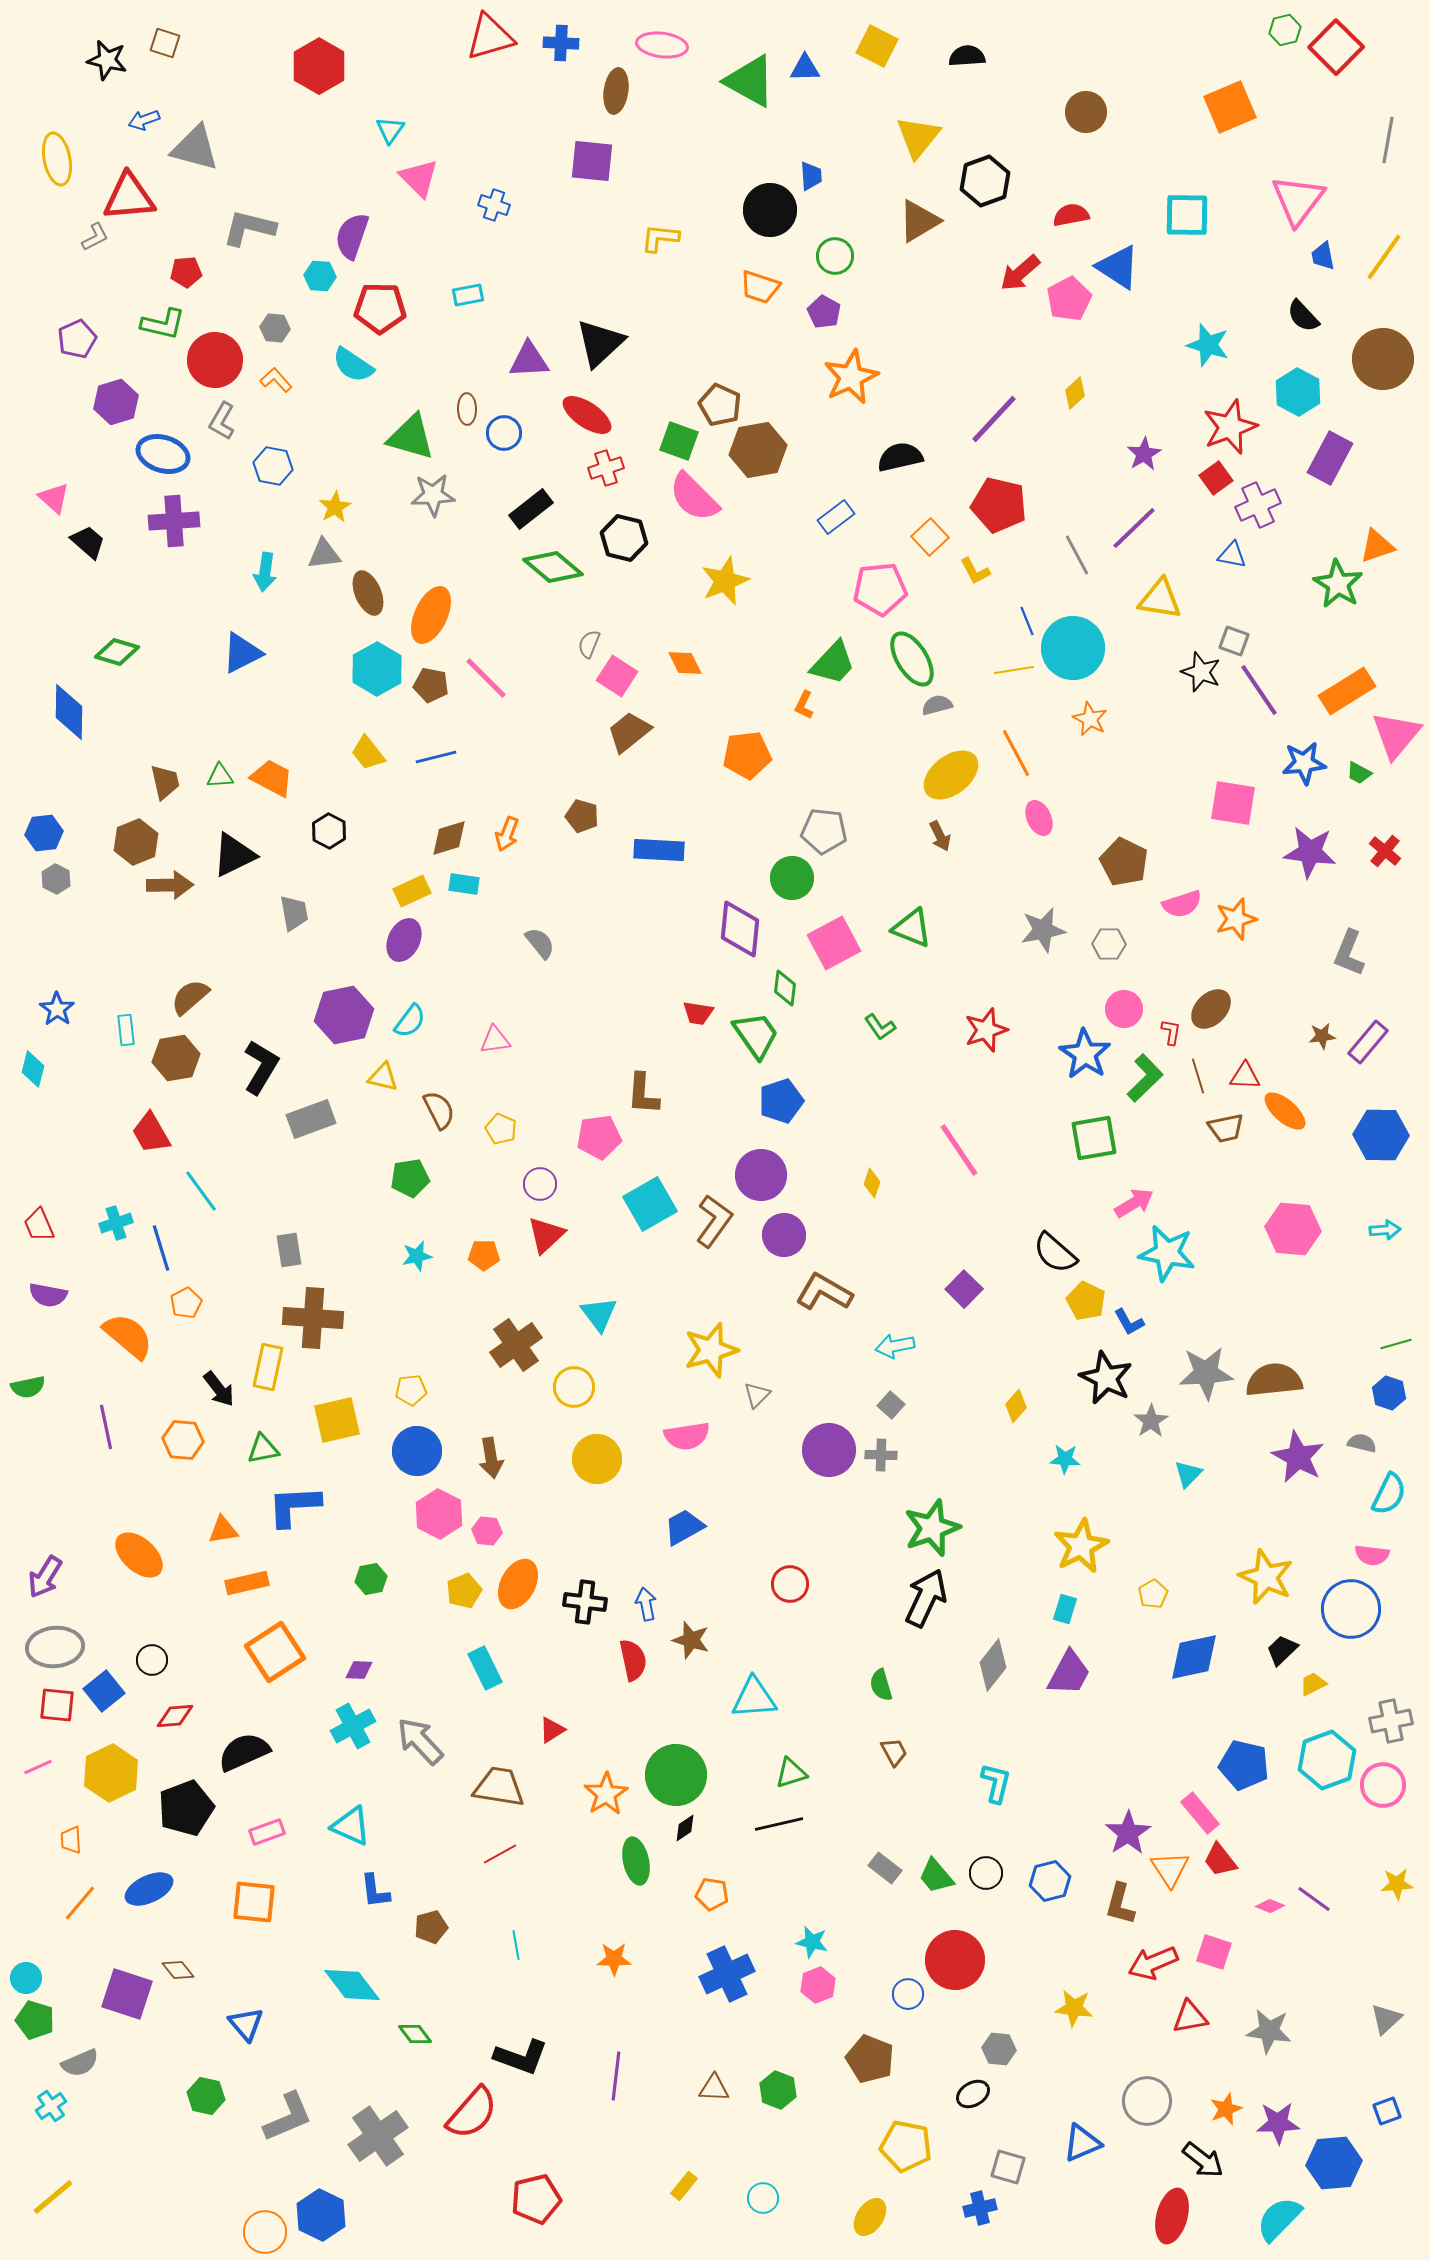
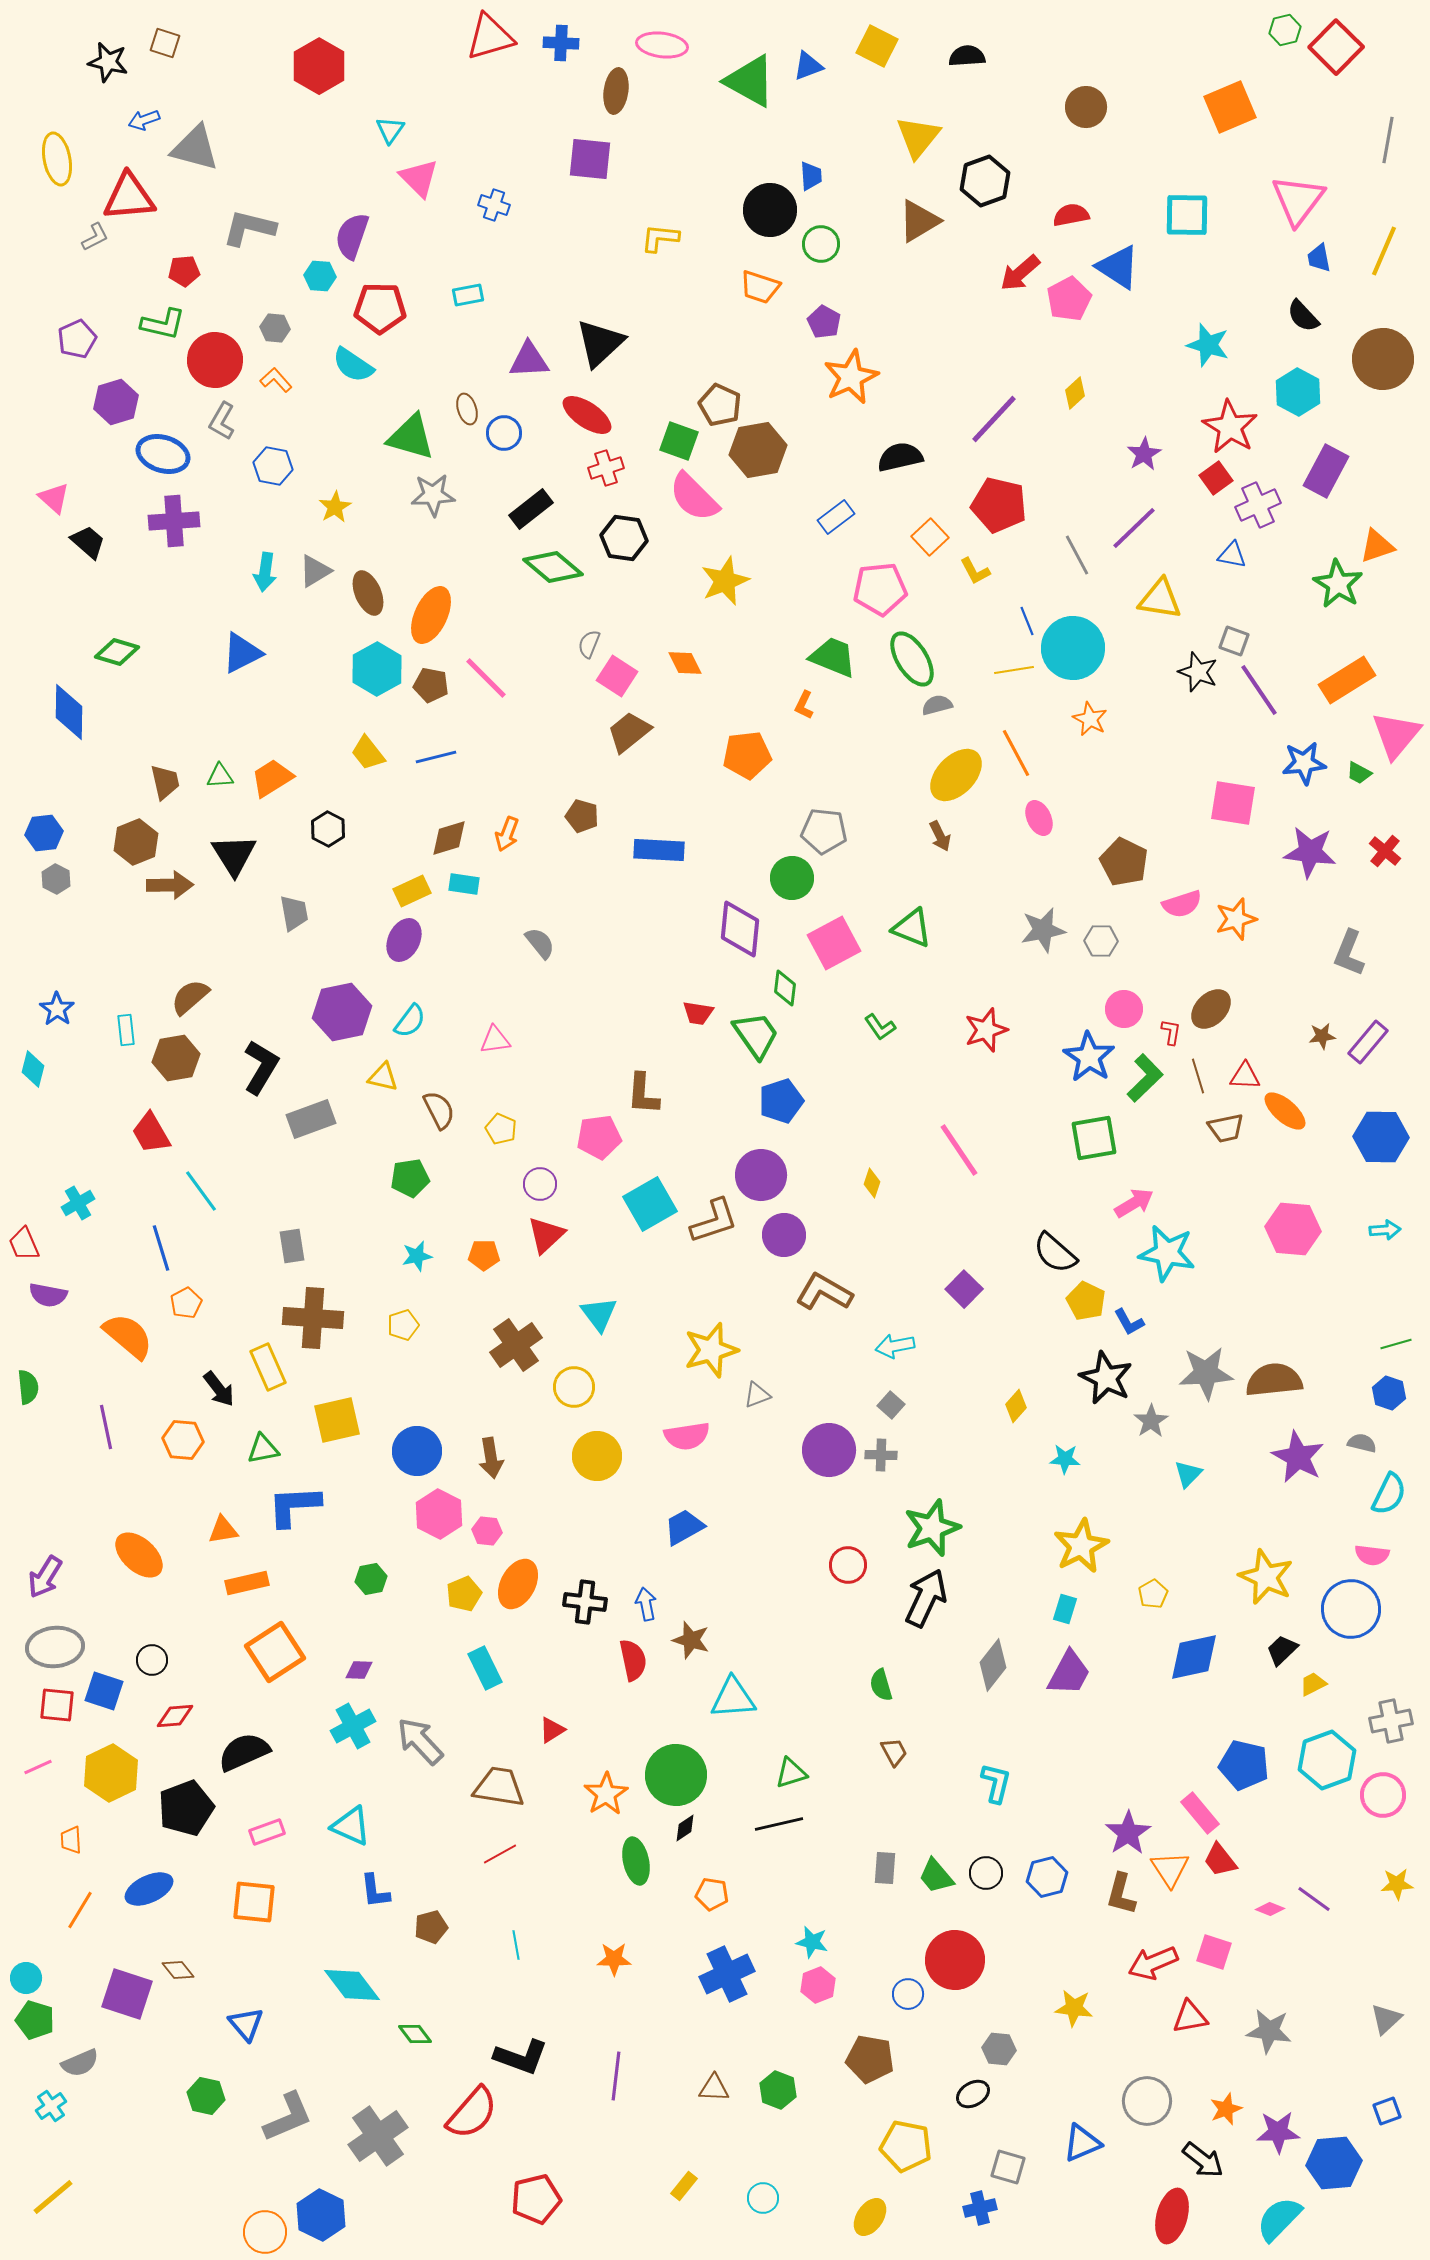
black star at (107, 60): moved 1 px right, 2 px down
blue triangle at (805, 68): moved 3 px right, 2 px up; rotated 20 degrees counterclockwise
brown circle at (1086, 112): moved 5 px up
purple square at (592, 161): moved 2 px left, 2 px up
green circle at (835, 256): moved 14 px left, 12 px up
blue trapezoid at (1323, 256): moved 4 px left, 2 px down
yellow line at (1384, 257): moved 6 px up; rotated 12 degrees counterclockwise
red pentagon at (186, 272): moved 2 px left, 1 px up
purple pentagon at (824, 312): moved 10 px down
brown ellipse at (467, 409): rotated 16 degrees counterclockwise
red star at (1230, 427): rotated 20 degrees counterclockwise
purple rectangle at (1330, 458): moved 4 px left, 13 px down
black hexagon at (624, 538): rotated 6 degrees counterclockwise
gray triangle at (324, 554): moved 9 px left, 17 px down; rotated 24 degrees counterclockwise
green trapezoid at (833, 663): moved 6 px up; rotated 111 degrees counterclockwise
black star at (1201, 672): moved 3 px left
orange rectangle at (1347, 691): moved 11 px up
yellow ellipse at (951, 775): moved 5 px right; rotated 8 degrees counterclockwise
orange trapezoid at (272, 778): rotated 60 degrees counterclockwise
black hexagon at (329, 831): moved 1 px left, 2 px up
black triangle at (234, 855): rotated 36 degrees counterclockwise
gray hexagon at (1109, 944): moved 8 px left, 3 px up
purple hexagon at (344, 1015): moved 2 px left, 3 px up
blue star at (1085, 1054): moved 4 px right, 3 px down
blue hexagon at (1381, 1135): moved 2 px down
brown L-shape at (714, 1221): rotated 36 degrees clockwise
cyan cross at (116, 1223): moved 38 px left, 20 px up; rotated 12 degrees counterclockwise
red trapezoid at (39, 1225): moved 15 px left, 19 px down
gray rectangle at (289, 1250): moved 3 px right, 4 px up
yellow rectangle at (268, 1367): rotated 36 degrees counterclockwise
green semicircle at (28, 1387): rotated 84 degrees counterclockwise
yellow pentagon at (411, 1390): moved 8 px left, 65 px up; rotated 12 degrees counterclockwise
gray triangle at (757, 1395): rotated 24 degrees clockwise
yellow circle at (597, 1459): moved 3 px up
red circle at (790, 1584): moved 58 px right, 19 px up
yellow pentagon at (464, 1591): moved 3 px down
blue square at (104, 1691): rotated 33 degrees counterclockwise
cyan triangle at (754, 1698): moved 21 px left
pink circle at (1383, 1785): moved 10 px down
gray rectangle at (885, 1868): rotated 56 degrees clockwise
blue hexagon at (1050, 1881): moved 3 px left, 4 px up
orange line at (80, 1903): moved 7 px down; rotated 9 degrees counterclockwise
brown L-shape at (1120, 1904): moved 1 px right, 10 px up
pink diamond at (1270, 1906): moved 3 px down
brown pentagon at (870, 2059): rotated 12 degrees counterclockwise
purple star at (1278, 2123): moved 9 px down
